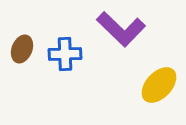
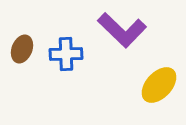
purple L-shape: moved 1 px right, 1 px down
blue cross: moved 1 px right
